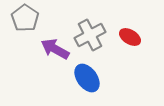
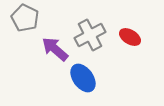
gray pentagon: rotated 8 degrees counterclockwise
purple arrow: rotated 12 degrees clockwise
blue ellipse: moved 4 px left
